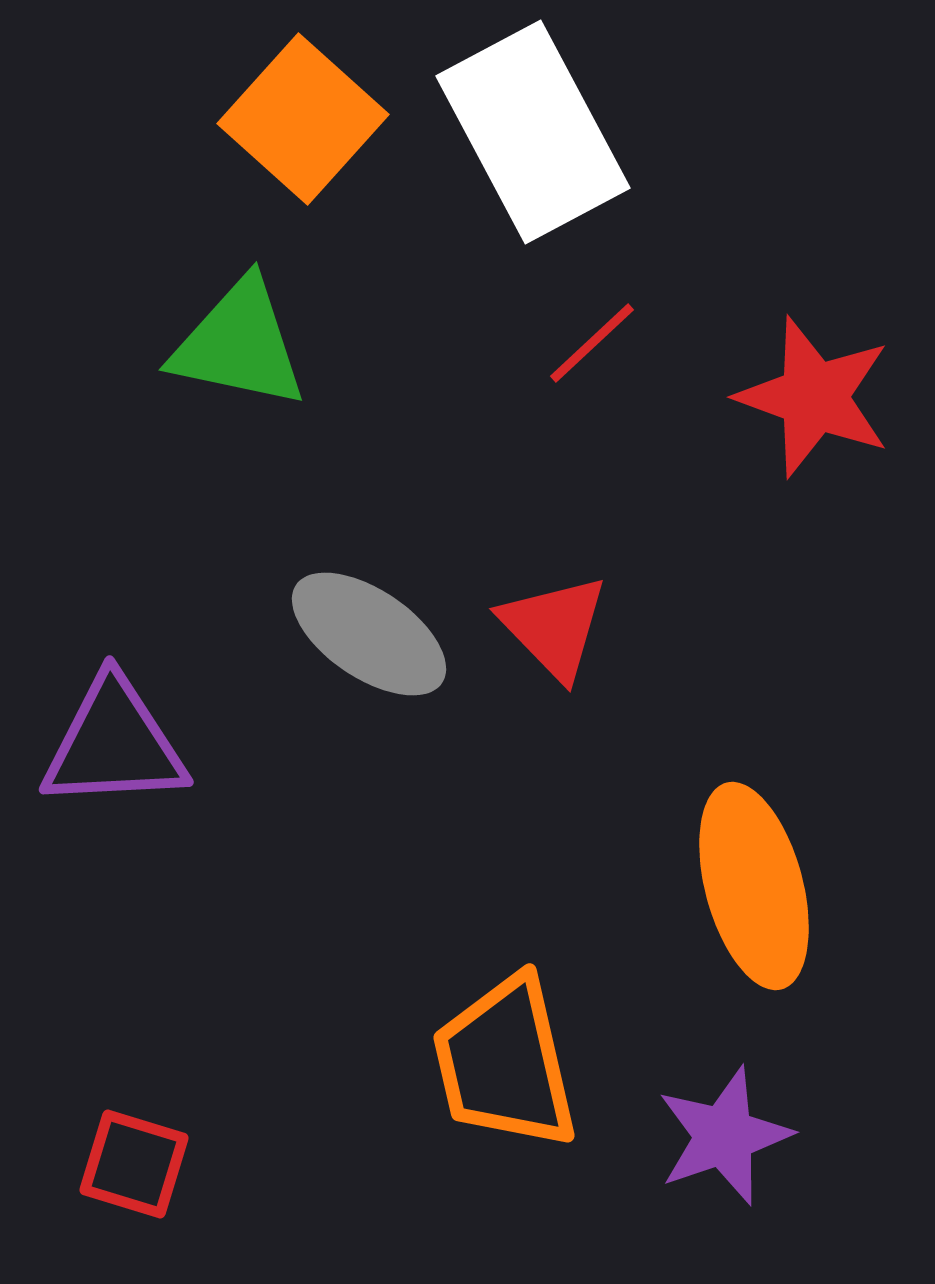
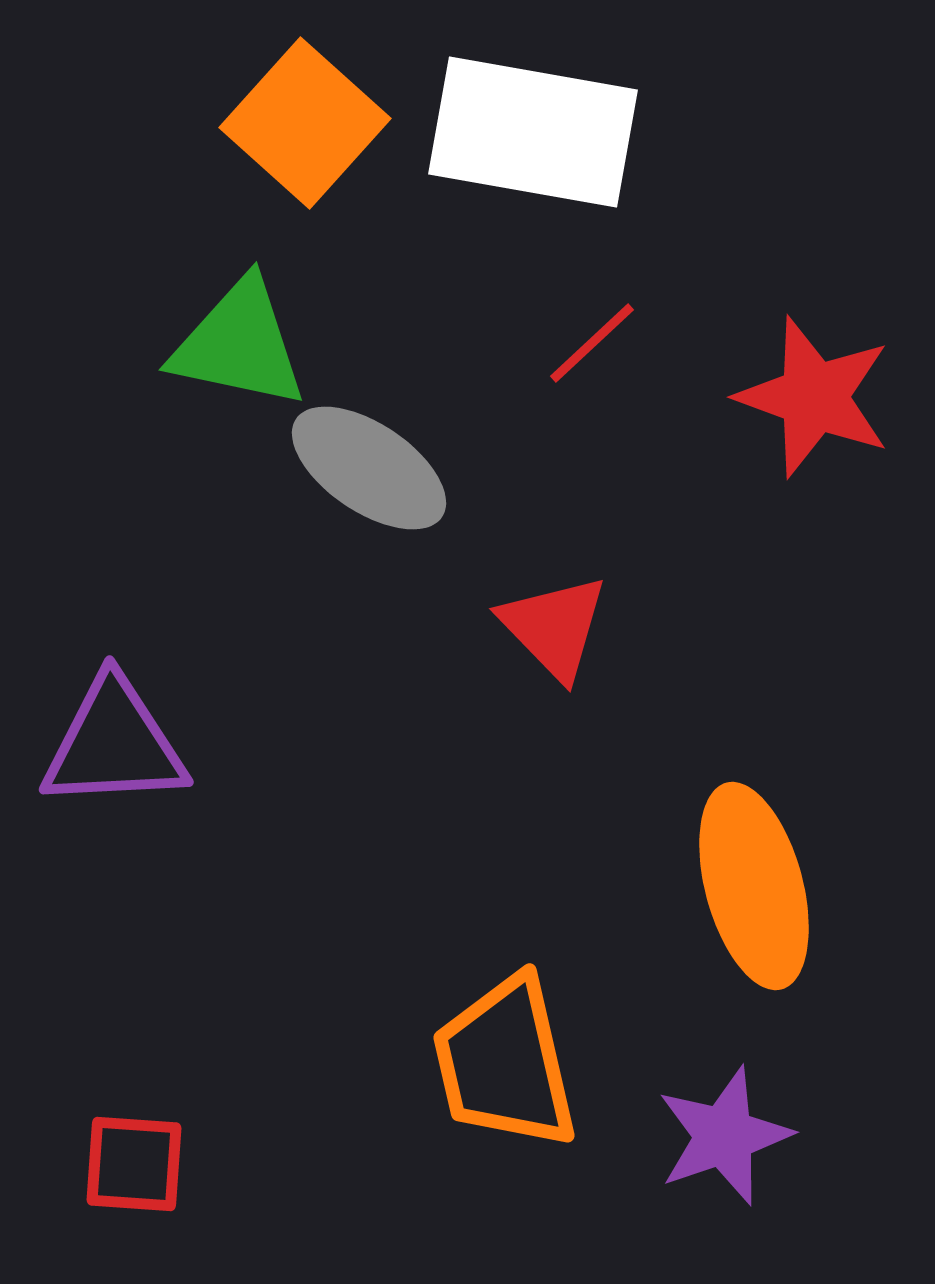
orange square: moved 2 px right, 4 px down
white rectangle: rotated 52 degrees counterclockwise
gray ellipse: moved 166 px up
red square: rotated 13 degrees counterclockwise
